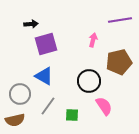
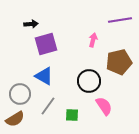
brown semicircle: moved 1 px up; rotated 18 degrees counterclockwise
